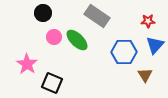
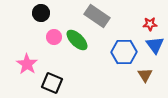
black circle: moved 2 px left
red star: moved 2 px right, 3 px down
blue triangle: rotated 18 degrees counterclockwise
